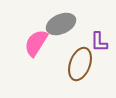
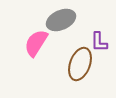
gray ellipse: moved 4 px up
